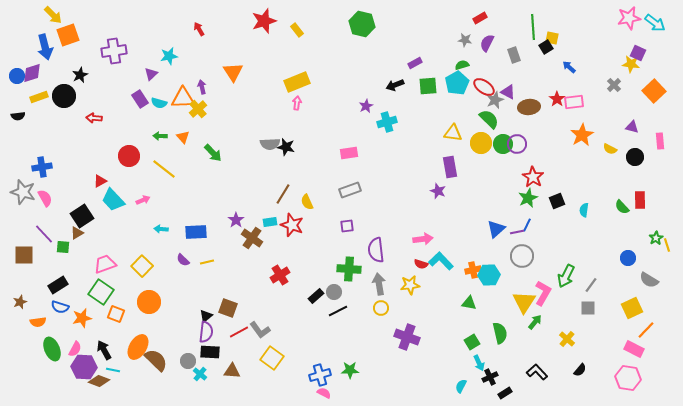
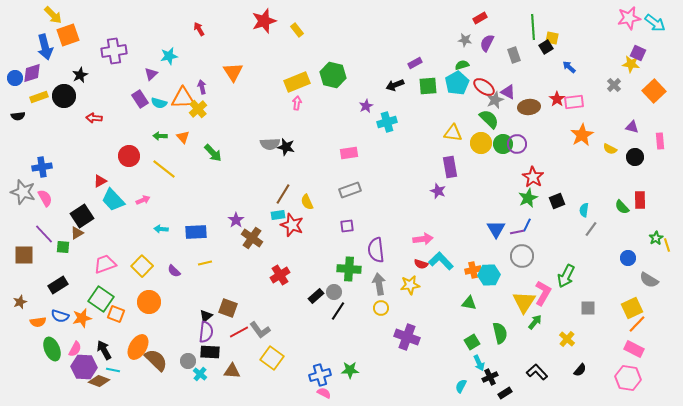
green hexagon at (362, 24): moved 29 px left, 51 px down
blue circle at (17, 76): moved 2 px left, 2 px down
cyan rectangle at (270, 222): moved 8 px right, 7 px up
blue triangle at (496, 229): rotated 18 degrees counterclockwise
purple semicircle at (183, 260): moved 9 px left, 11 px down
yellow line at (207, 262): moved 2 px left, 1 px down
gray line at (591, 285): moved 56 px up
green square at (101, 292): moved 7 px down
blue semicircle at (60, 307): moved 9 px down
black line at (338, 311): rotated 30 degrees counterclockwise
orange line at (646, 330): moved 9 px left, 6 px up
